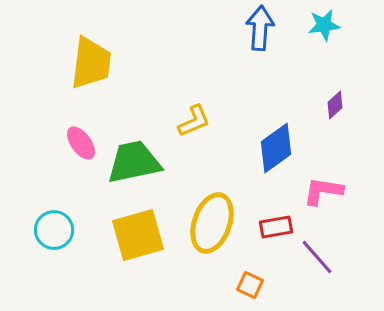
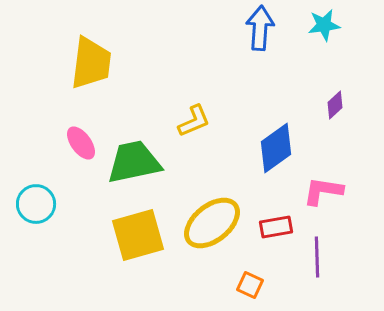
yellow ellipse: rotated 32 degrees clockwise
cyan circle: moved 18 px left, 26 px up
purple line: rotated 39 degrees clockwise
